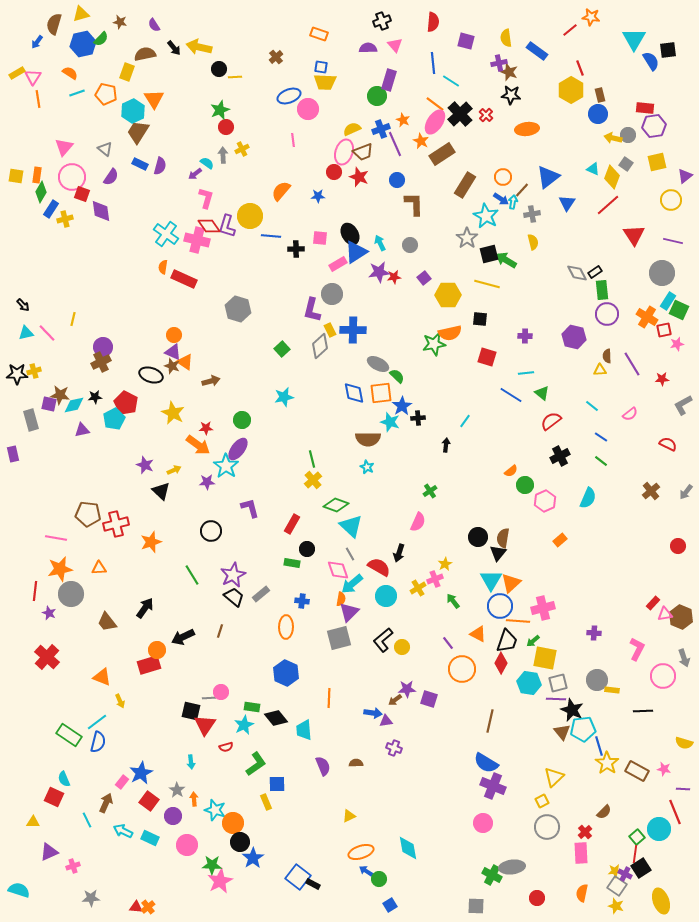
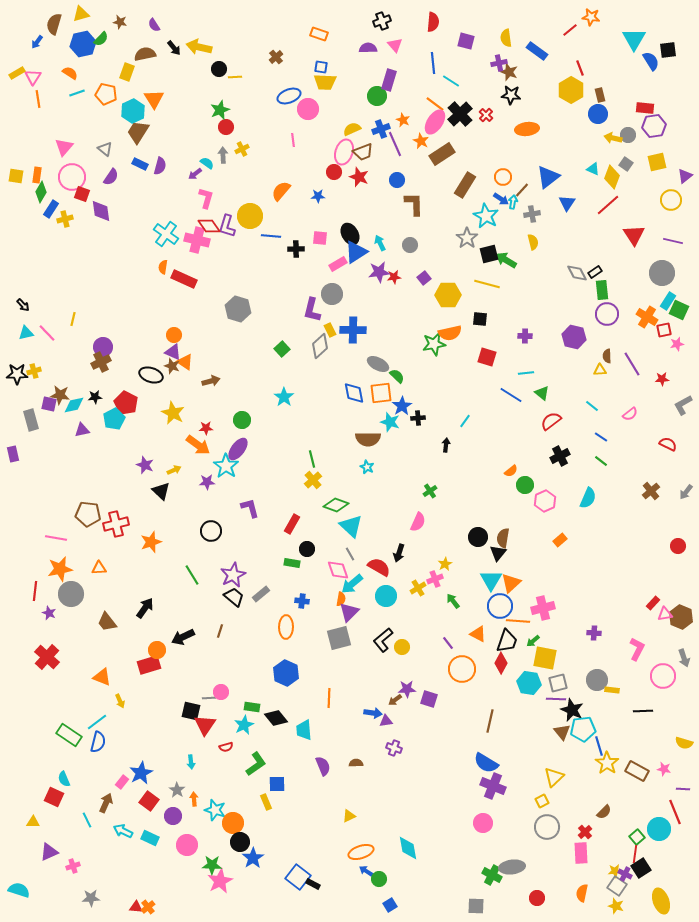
cyan star at (284, 397): rotated 24 degrees counterclockwise
